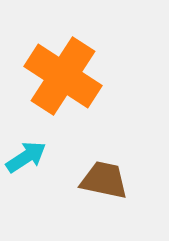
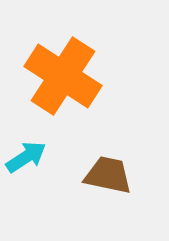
brown trapezoid: moved 4 px right, 5 px up
